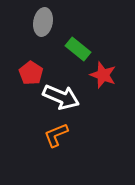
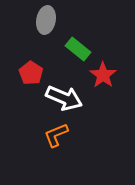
gray ellipse: moved 3 px right, 2 px up
red star: rotated 16 degrees clockwise
white arrow: moved 3 px right, 1 px down
